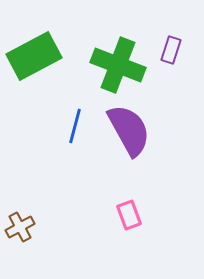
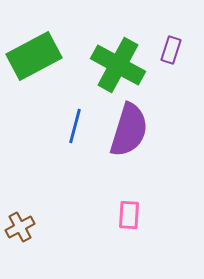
green cross: rotated 8 degrees clockwise
purple semicircle: rotated 46 degrees clockwise
pink rectangle: rotated 24 degrees clockwise
